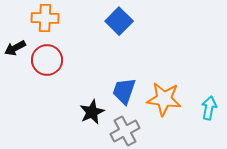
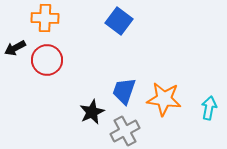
blue square: rotated 8 degrees counterclockwise
